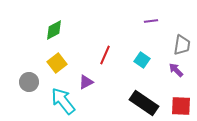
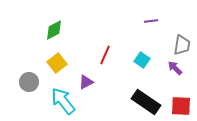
purple arrow: moved 1 px left, 2 px up
black rectangle: moved 2 px right, 1 px up
